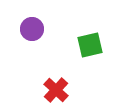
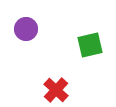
purple circle: moved 6 px left
